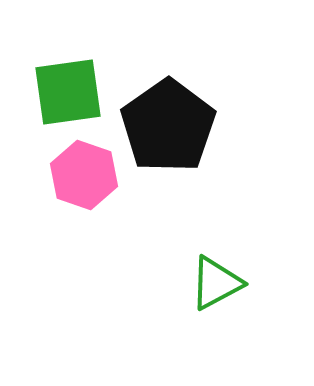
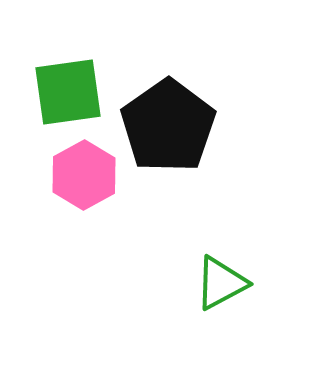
pink hexagon: rotated 12 degrees clockwise
green triangle: moved 5 px right
